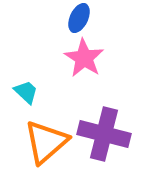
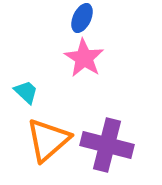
blue ellipse: moved 3 px right
purple cross: moved 3 px right, 11 px down
orange triangle: moved 2 px right, 2 px up
